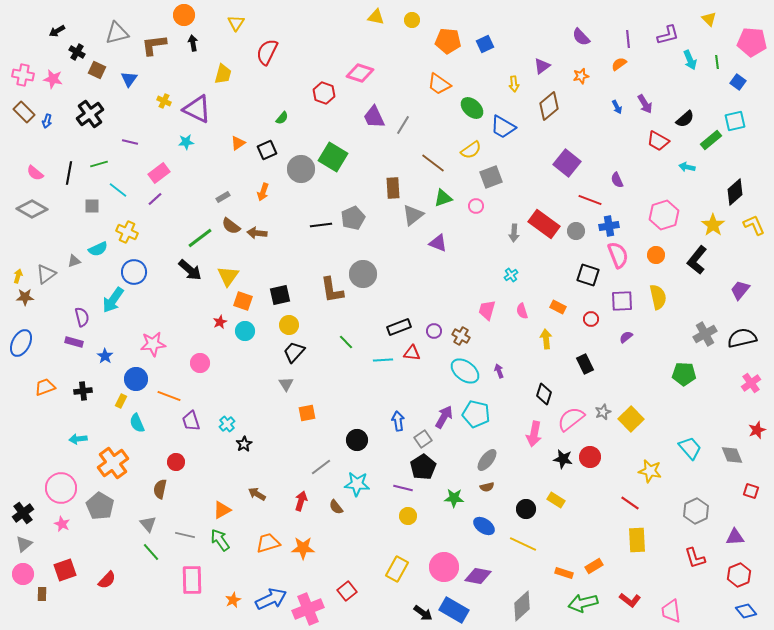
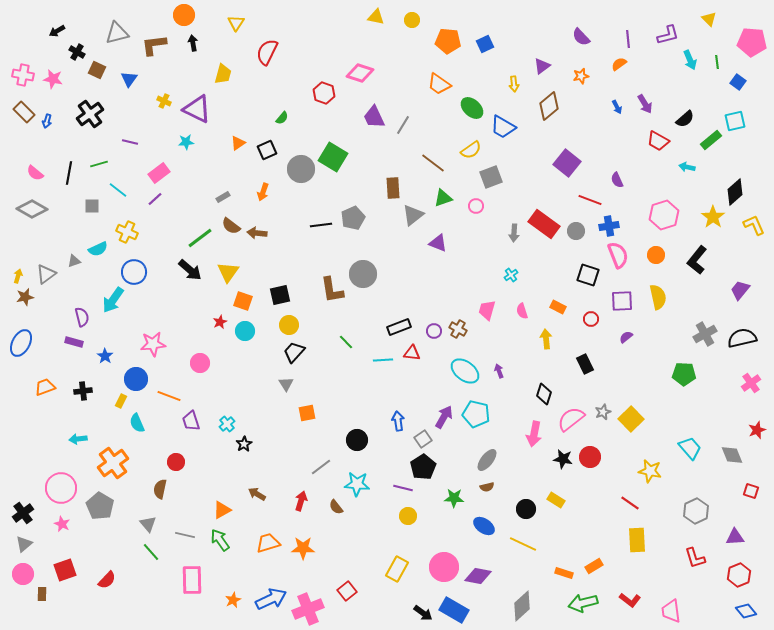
yellow star at (713, 225): moved 8 px up
yellow triangle at (228, 276): moved 4 px up
brown star at (25, 297): rotated 12 degrees counterclockwise
brown cross at (461, 336): moved 3 px left, 7 px up
